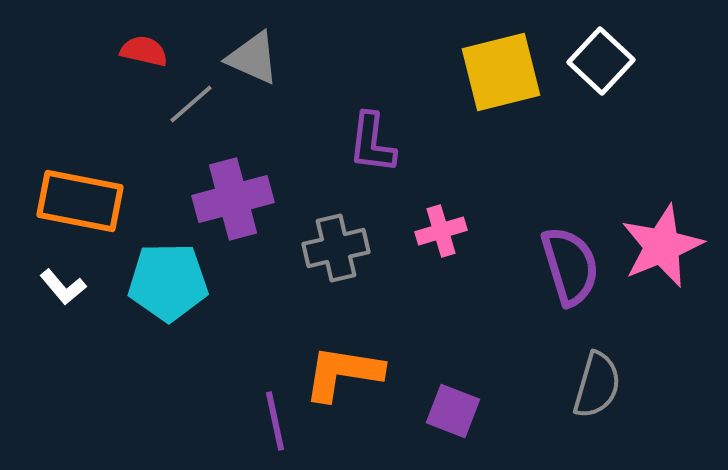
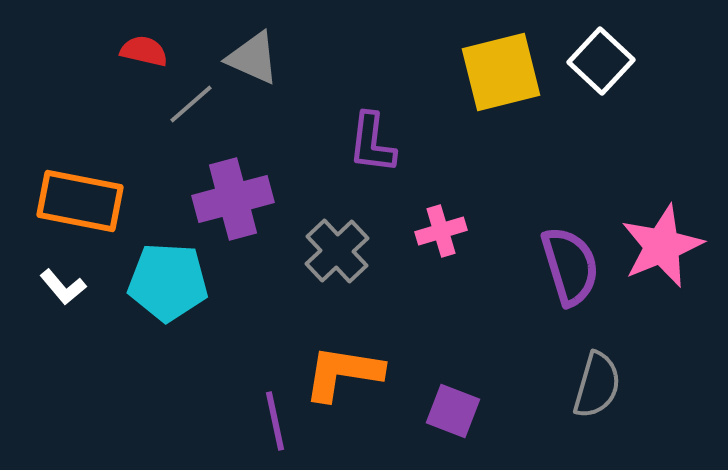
gray cross: moved 1 px right, 3 px down; rotated 30 degrees counterclockwise
cyan pentagon: rotated 4 degrees clockwise
